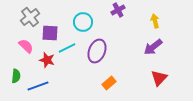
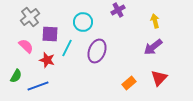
purple square: moved 1 px down
cyan line: rotated 36 degrees counterclockwise
green semicircle: rotated 24 degrees clockwise
orange rectangle: moved 20 px right
